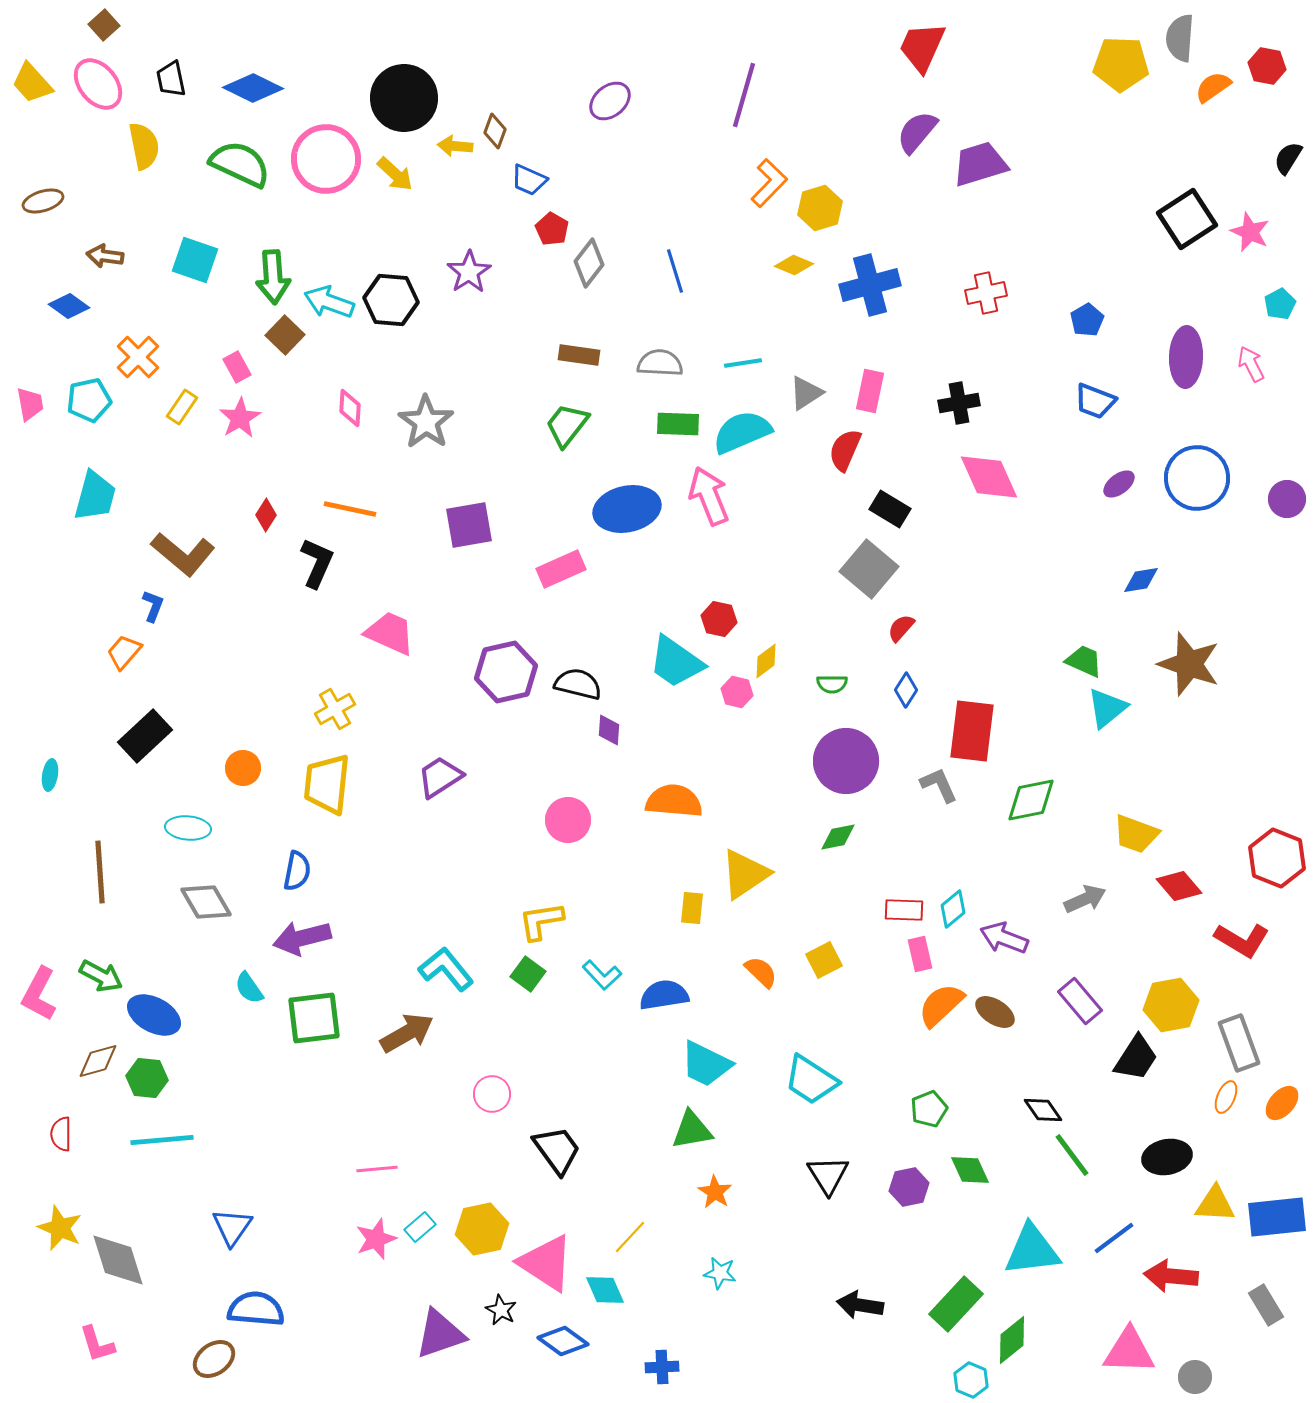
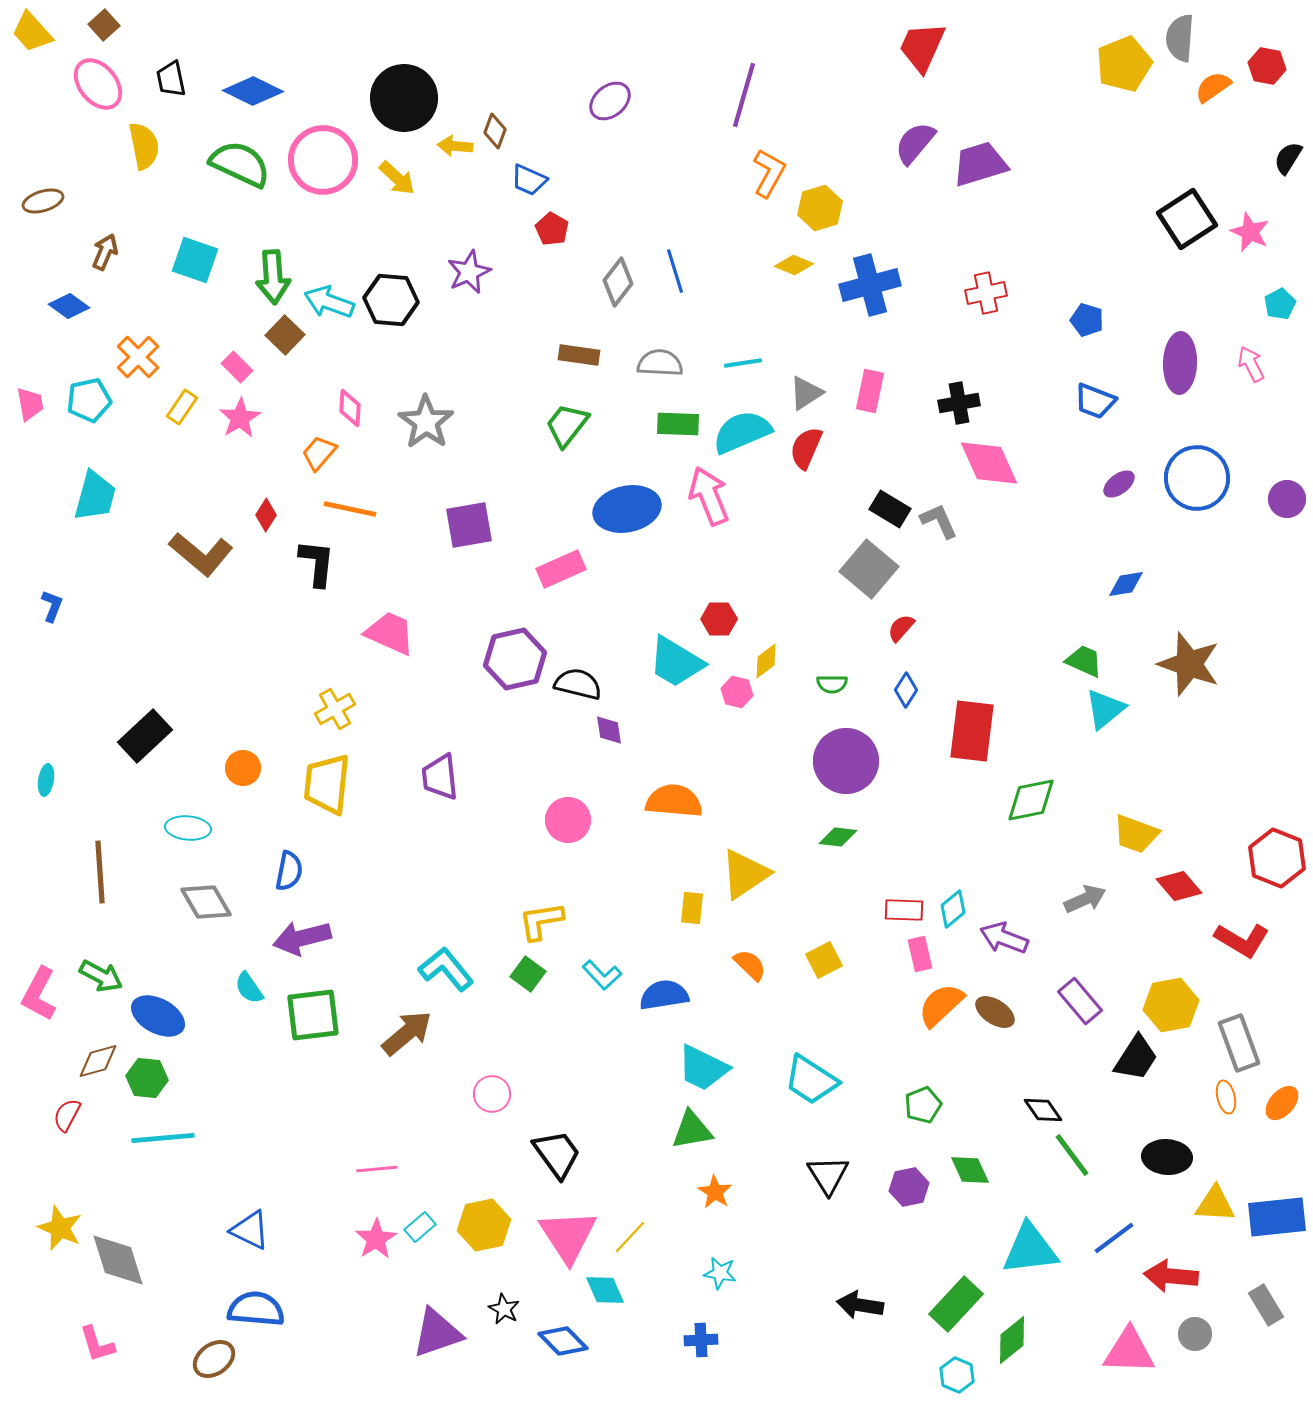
yellow pentagon at (1121, 64): moved 3 px right; rotated 24 degrees counterclockwise
yellow trapezoid at (32, 83): moved 51 px up
blue diamond at (253, 88): moved 3 px down
purple semicircle at (917, 132): moved 2 px left, 11 px down
pink circle at (326, 159): moved 3 px left, 1 px down
yellow arrow at (395, 174): moved 2 px right, 4 px down
orange L-shape at (769, 183): moved 10 px up; rotated 15 degrees counterclockwise
brown arrow at (105, 256): moved 4 px up; rotated 105 degrees clockwise
gray diamond at (589, 263): moved 29 px right, 19 px down
purple star at (469, 272): rotated 9 degrees clockwise
blue pentagon at (1087, 320): rotated 24 degrees counterclockwise
purple ellipse at (1186, 357): moved 6 px left, 6 px down
pink rectangle at (237, 367): rotated 16 degrees counterclockwise
red semicircle at (845, 450): moved 39 px left, 2 px up
pink diamond at (989, 477): moved 14 px up
brown L-shape at (183, 554): moved 18 px right
black L-shape at (317, 563): rotated 18 degrees counterclockwise
blue diamond at (1141, 580): moved 15 px left, 4 px down
blue L-shape at (153, 606): moved 101 px left
red hexagon at (719, 619): rotated 12 degrees counterclockwise
orange trapezoid at (124, 652): moved 195 px right, 199 px up
cyan trapezoid at (676, 662): rotated 4 degrees counterclockwise
purple hexagon at (506, 672): moved 9 px right, 13 px up
cyan triangle at (1107, 708): moved 2 px left, 1 px down
purple diamond at (609, 730): rotated 12 degrees counterclockwise
cyan ellipse at (50, 775): moved 4 px left, 5 px down
purple trapezoid at (440, 777): rotated 63 degrees counterclockwise
gray L-shape at (939, 785): moved 264 px up
green diamond at (838, 837): rotated 18 degrees clockwise
blue semicircle at (297, 871): moved 8 px left
orange semicircle at (761, 972): moved 11 px left, 7 px up
blue ellipse at (154, 1015): moved 4 px right, 1 px down
green square at (314, 1018): moved 1 px left, 3 px up
brown arrow at (407, 1033): rotated 10 degrees counterclockwise
cyan trapezoid at (706, 1064): moved 3 px left, 4 px down
orange ellipse at (1226, 1097): rotated 36 degrees counterclockwise
green pentagon at (929, 1109): moved 6 px left, 4 px up
red semicircle at (61, 1134): moved 6 px right, 19 px up; rotated 28 degrees clockwise
cyan line at (162, 1140): moved 1 px right, 2 px up
black trapezoid at (557, 1150): moved 4 px down
black ellipse at (1167, 1157): rotated 15 degrees clockwise
blue triangle at (232, 1227): moved 18 px right, 3 px down; rotated 39 degrees counterclockwise
yellow hexagon at (482, 1229): moved 2 px right, 4 px up
pink star at (376, 1239): rotated 12 degrees counterclockwise
cyan triangle at (1032, 1250): moved 2 px left, 1 px up
pink triangle at (546, 1263): moved 22 px right, 27 px up; rotated 24 degrees clockwise
black star at (501, 1310): moved 3 px right, 1 px up
purple triangle at (440, 1334): moved 3 px left, 1 px up
blue diamond at (563, 1341): rotated 9 degrees clockwise
blue cross at (662, 1367): moved 39 px right, 27 px up
gray circle at (1195, 1377): moved 43 px up
cyan hexagon at (971, 1380): moved 14 px left, 5 px up
